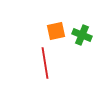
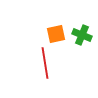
orange square: moved 3 px down
